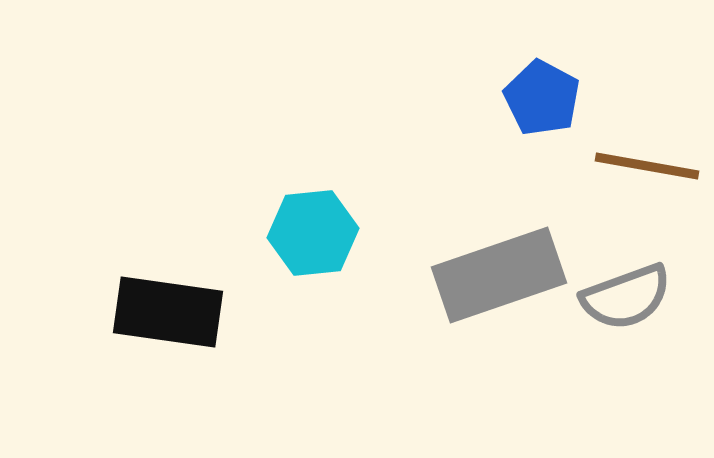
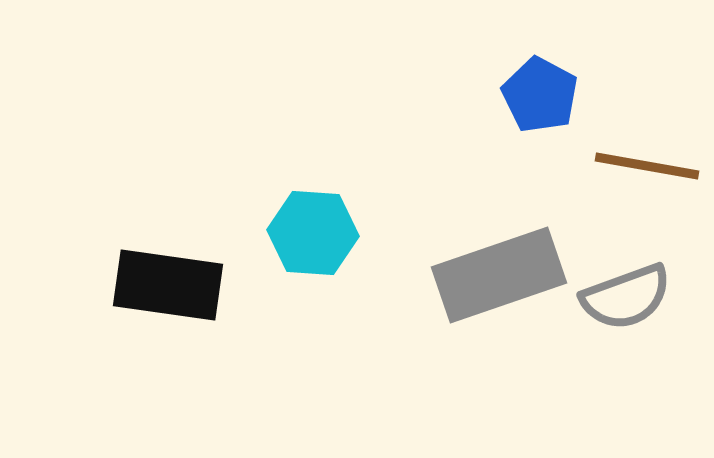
blue pentagon: moved 2 px left, 3 px up
cyan hexagon: rotated 10 degrees clockwise
black rectangle: moved 27 px up
